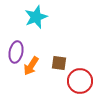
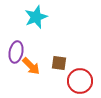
orange arrow: rotated 78 degrees counterclockwise
